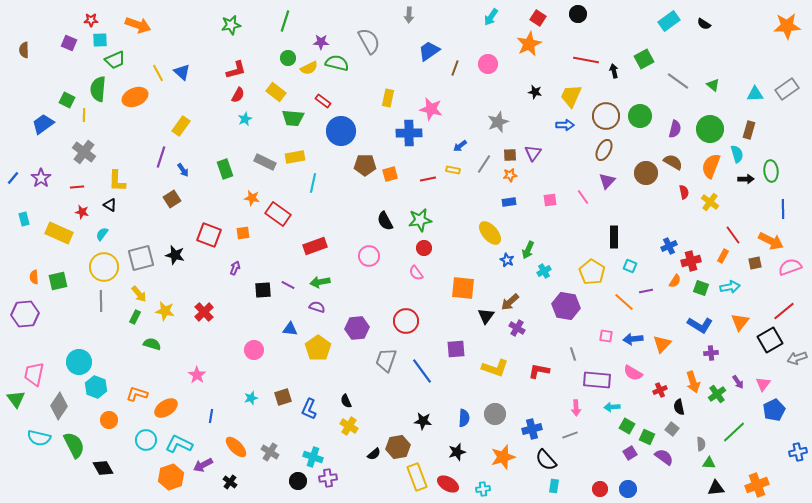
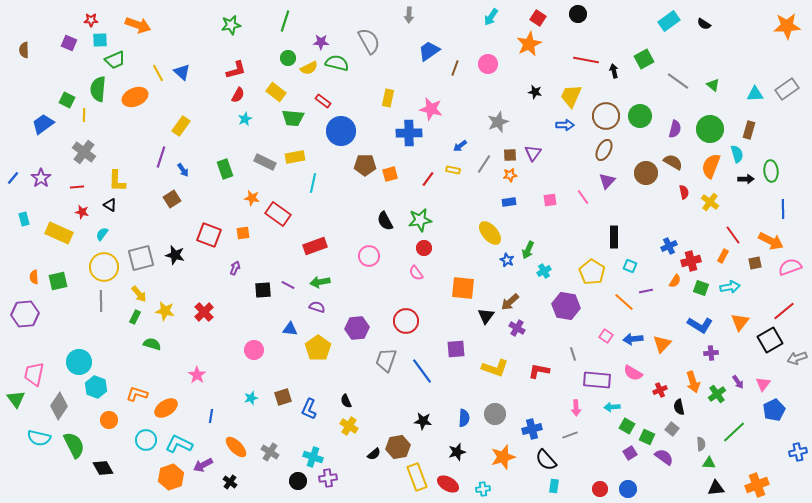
red line at (428, 179): rotated 42 degrees counterclockwise
pink square at (606, 336): rotated 24 degrees clockwise
